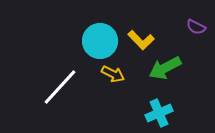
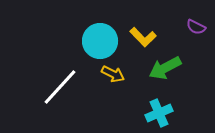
yellow L-shape: moved 2 px right, 3 px up
